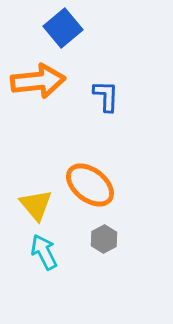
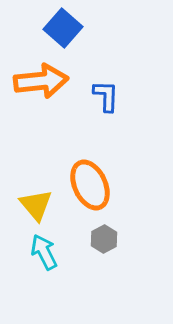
blue square: rotated 9 degrees counterclockwise
orange arrow: moved 3 px right
orange ellipse: rotated 27 degrees clockwise
